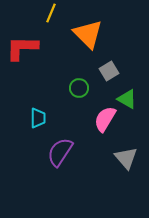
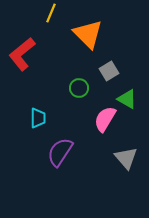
red L-shape: moved 6 px down; rotated 40 degrees counterclockwise
